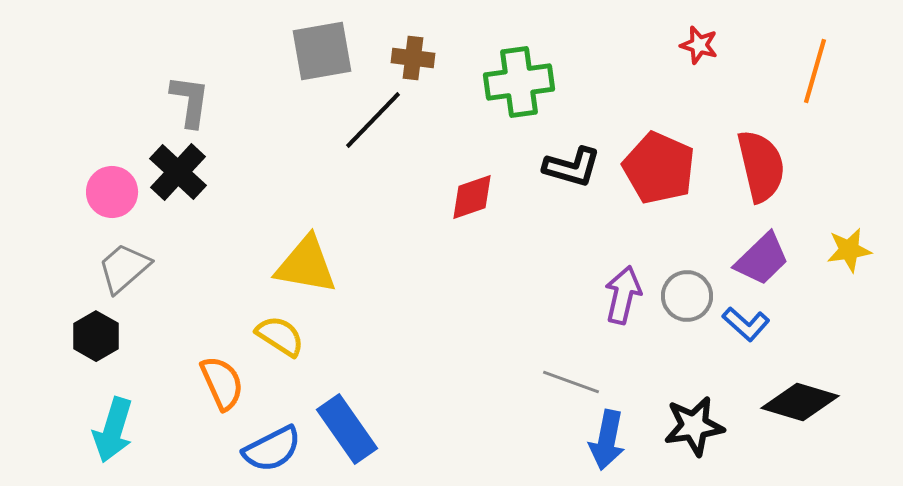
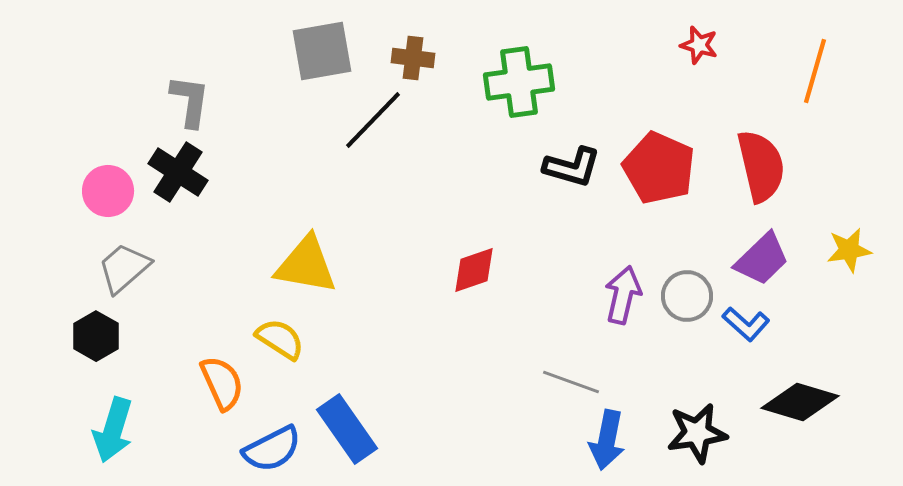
black cross: rotated 10 degrees counterclockwise
pink circle: moved 4 px left, 1 px up
red diamond: moved 2 px right, 73 px down
yellow semicircle: moved 3 px down
black star: moved 3 px right, 7 px down
